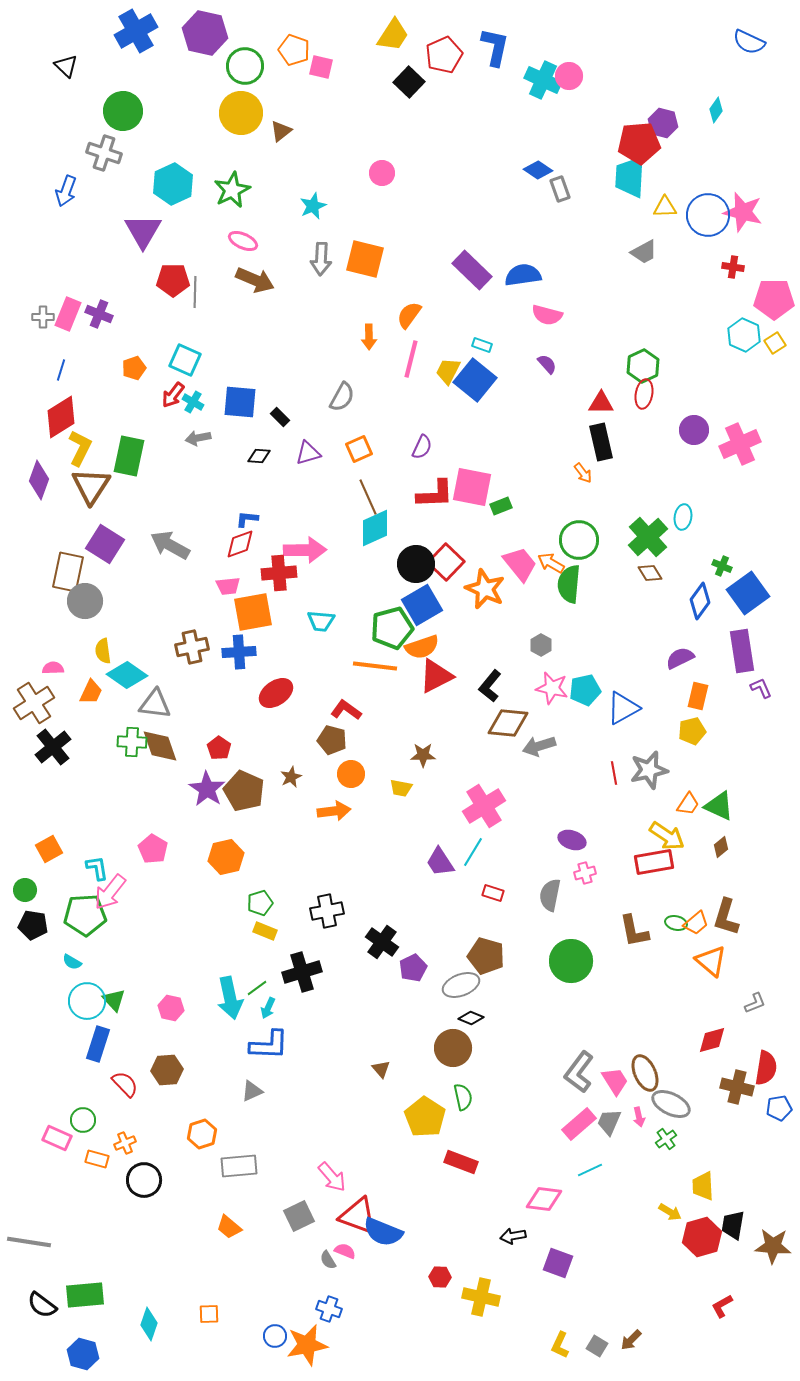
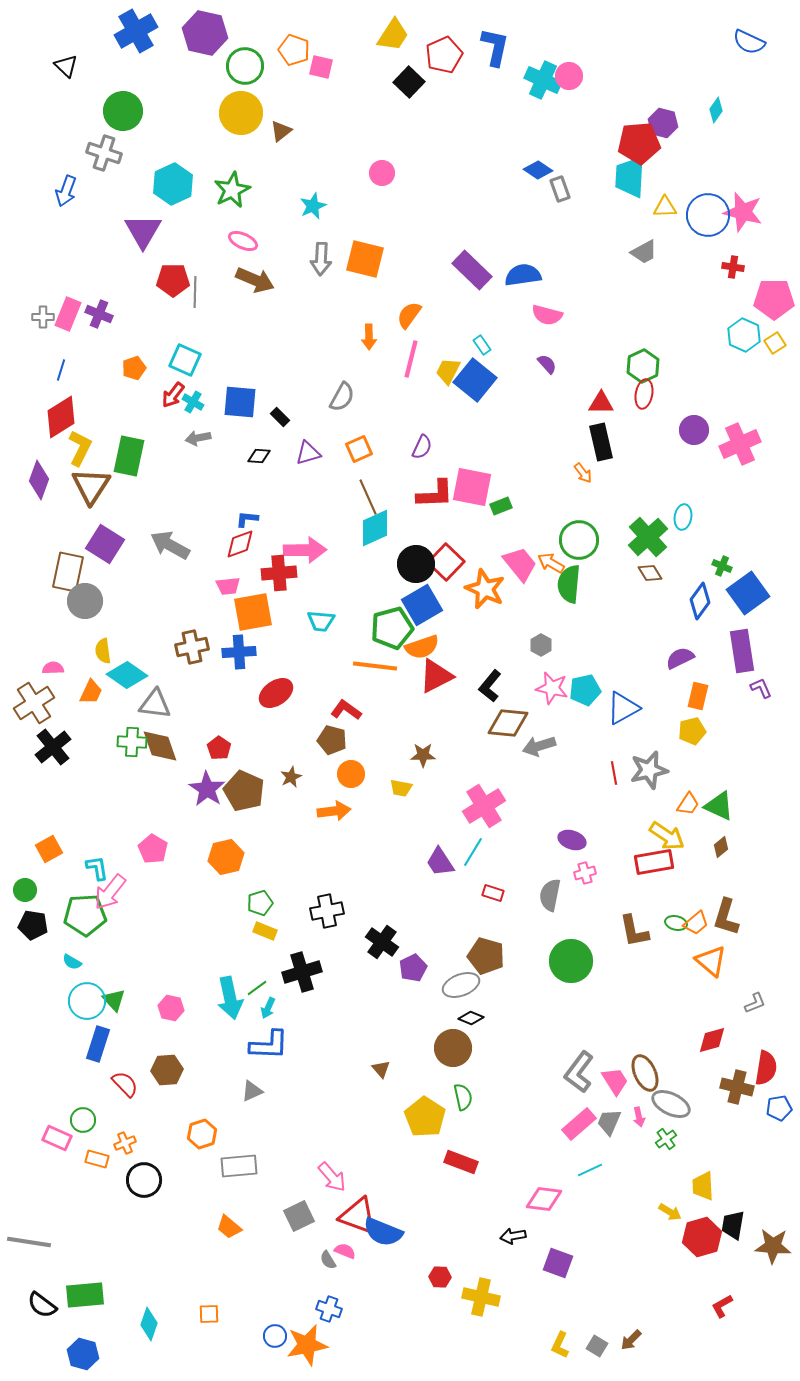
cyan rectangle at (482, 345): rotated 36 degrees clockwise
